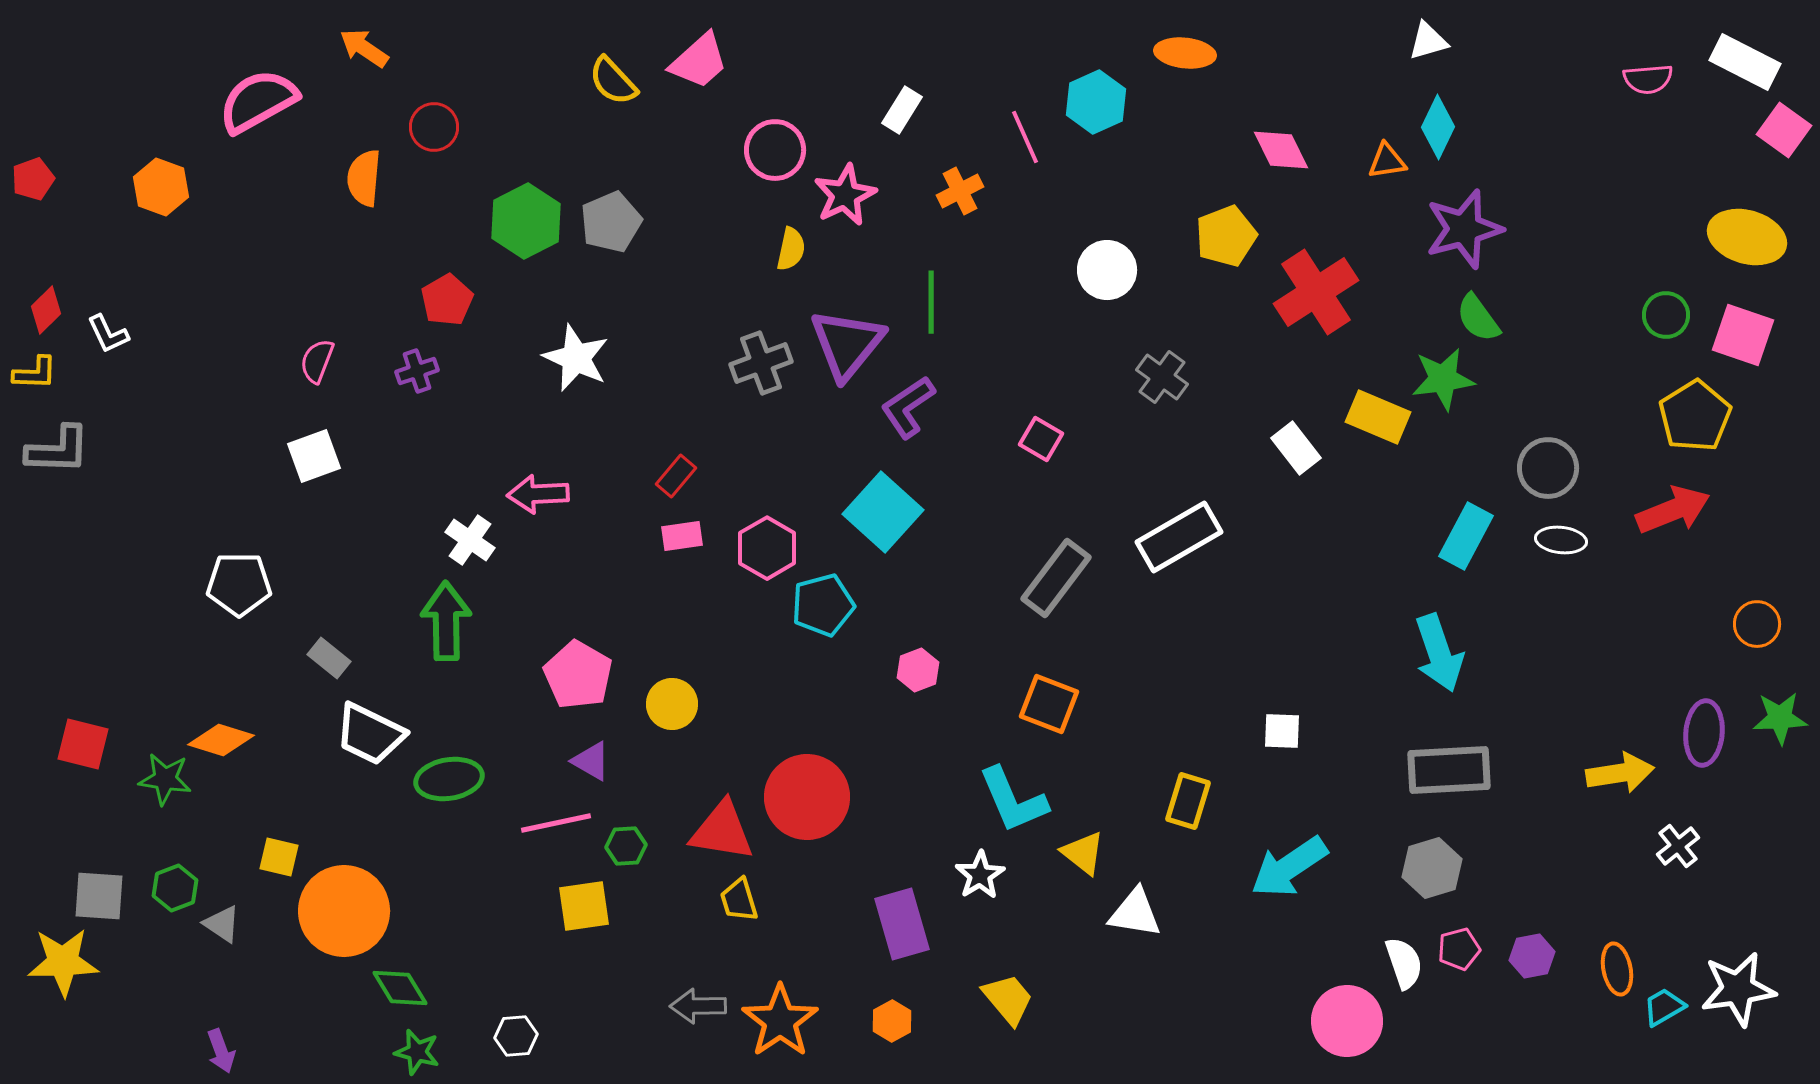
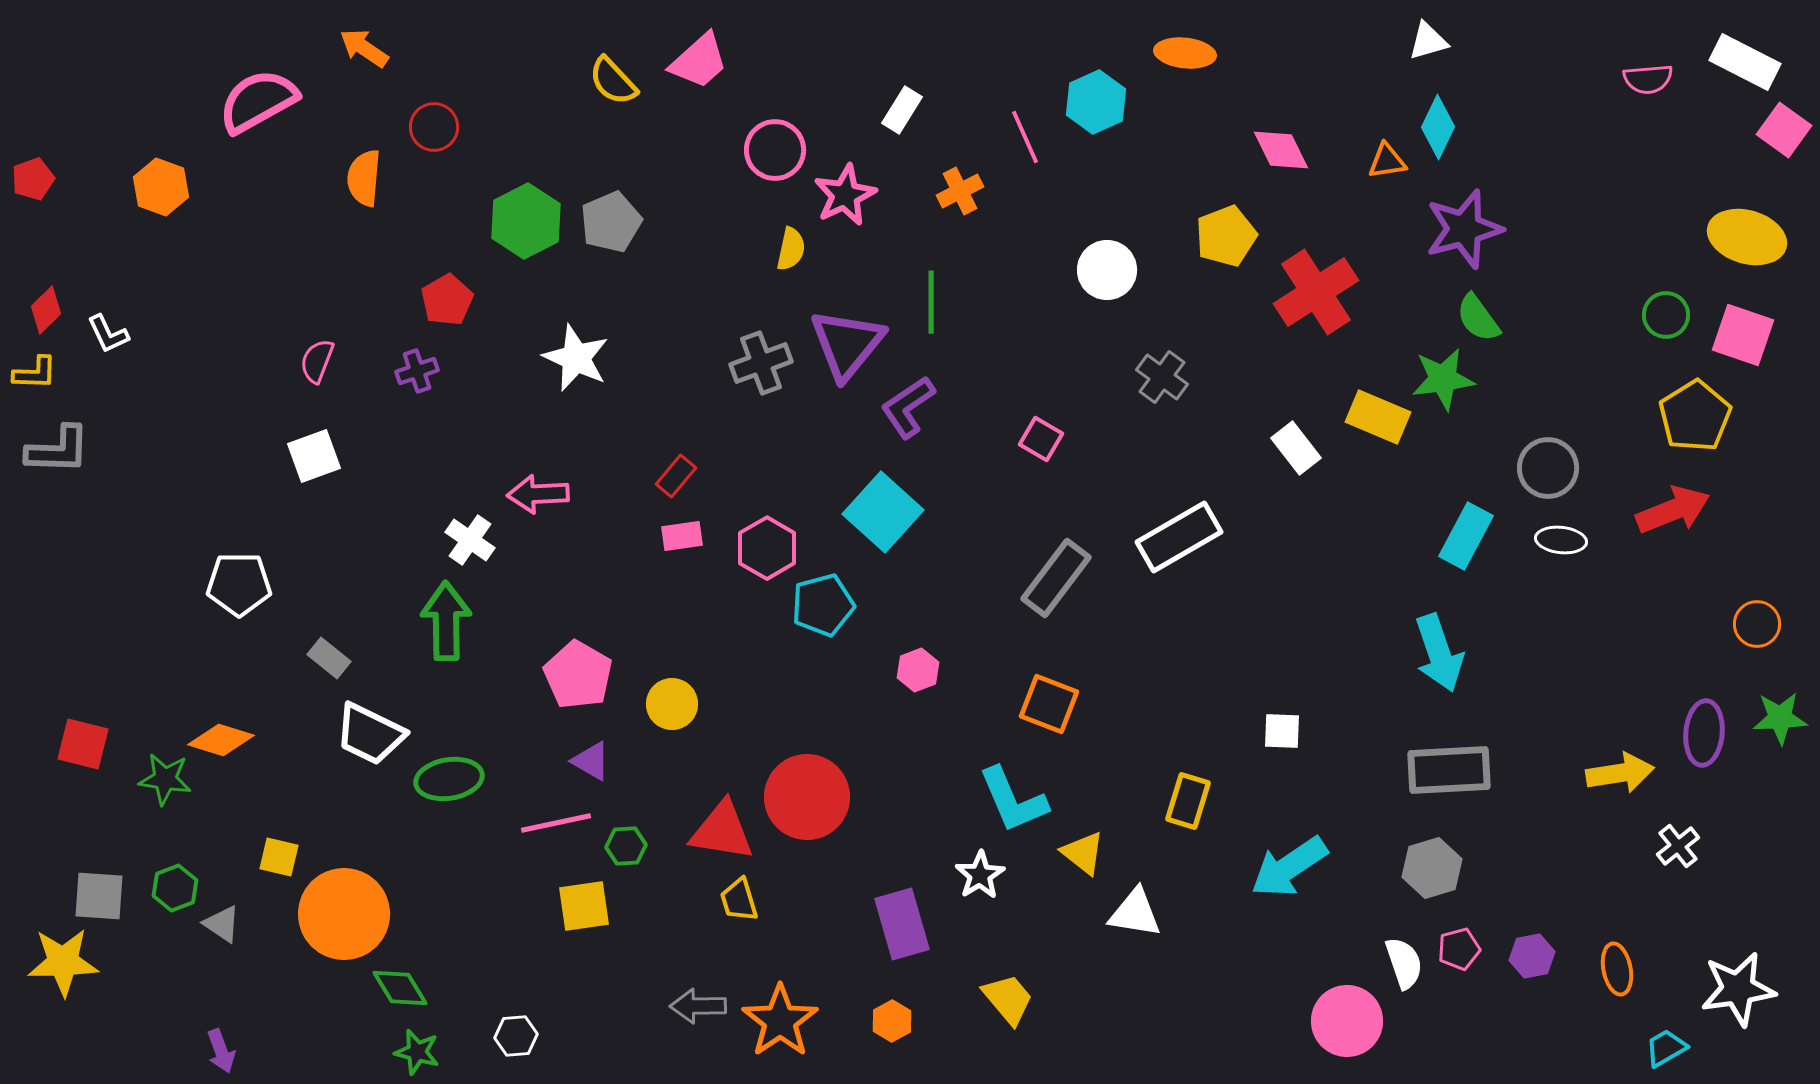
orange circle at (344, 911): moved 3 px down
cyan trapezoid at (1664, 1007): moved 2 px right, 41 px down
